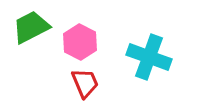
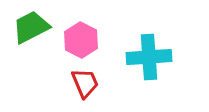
pink hexagon: moved 1 px right, 2 px up
cyan cross: rotated 24 degrees counterclockwise
